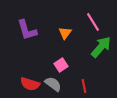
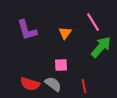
pink square: rotated 32 degrees clockwise
